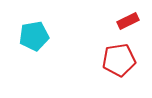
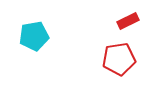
red pentagon: moved 1 px up
